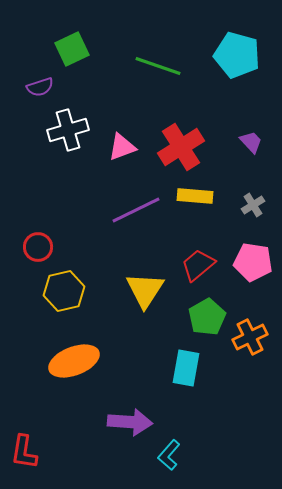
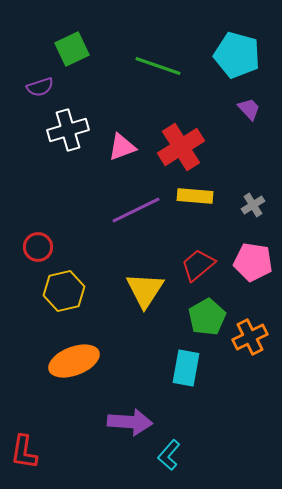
purple trapezoid: moved 2 px left, 33 px up
